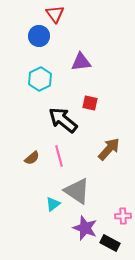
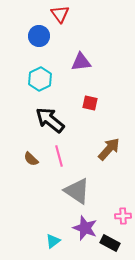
red triangle: moved 5 px right
black arrow: moved 13 px left
brown semicircle: moved 1 px left, 1 px down; rotated 84 degrees clockwise
cyan triangle: moved 37 px down
